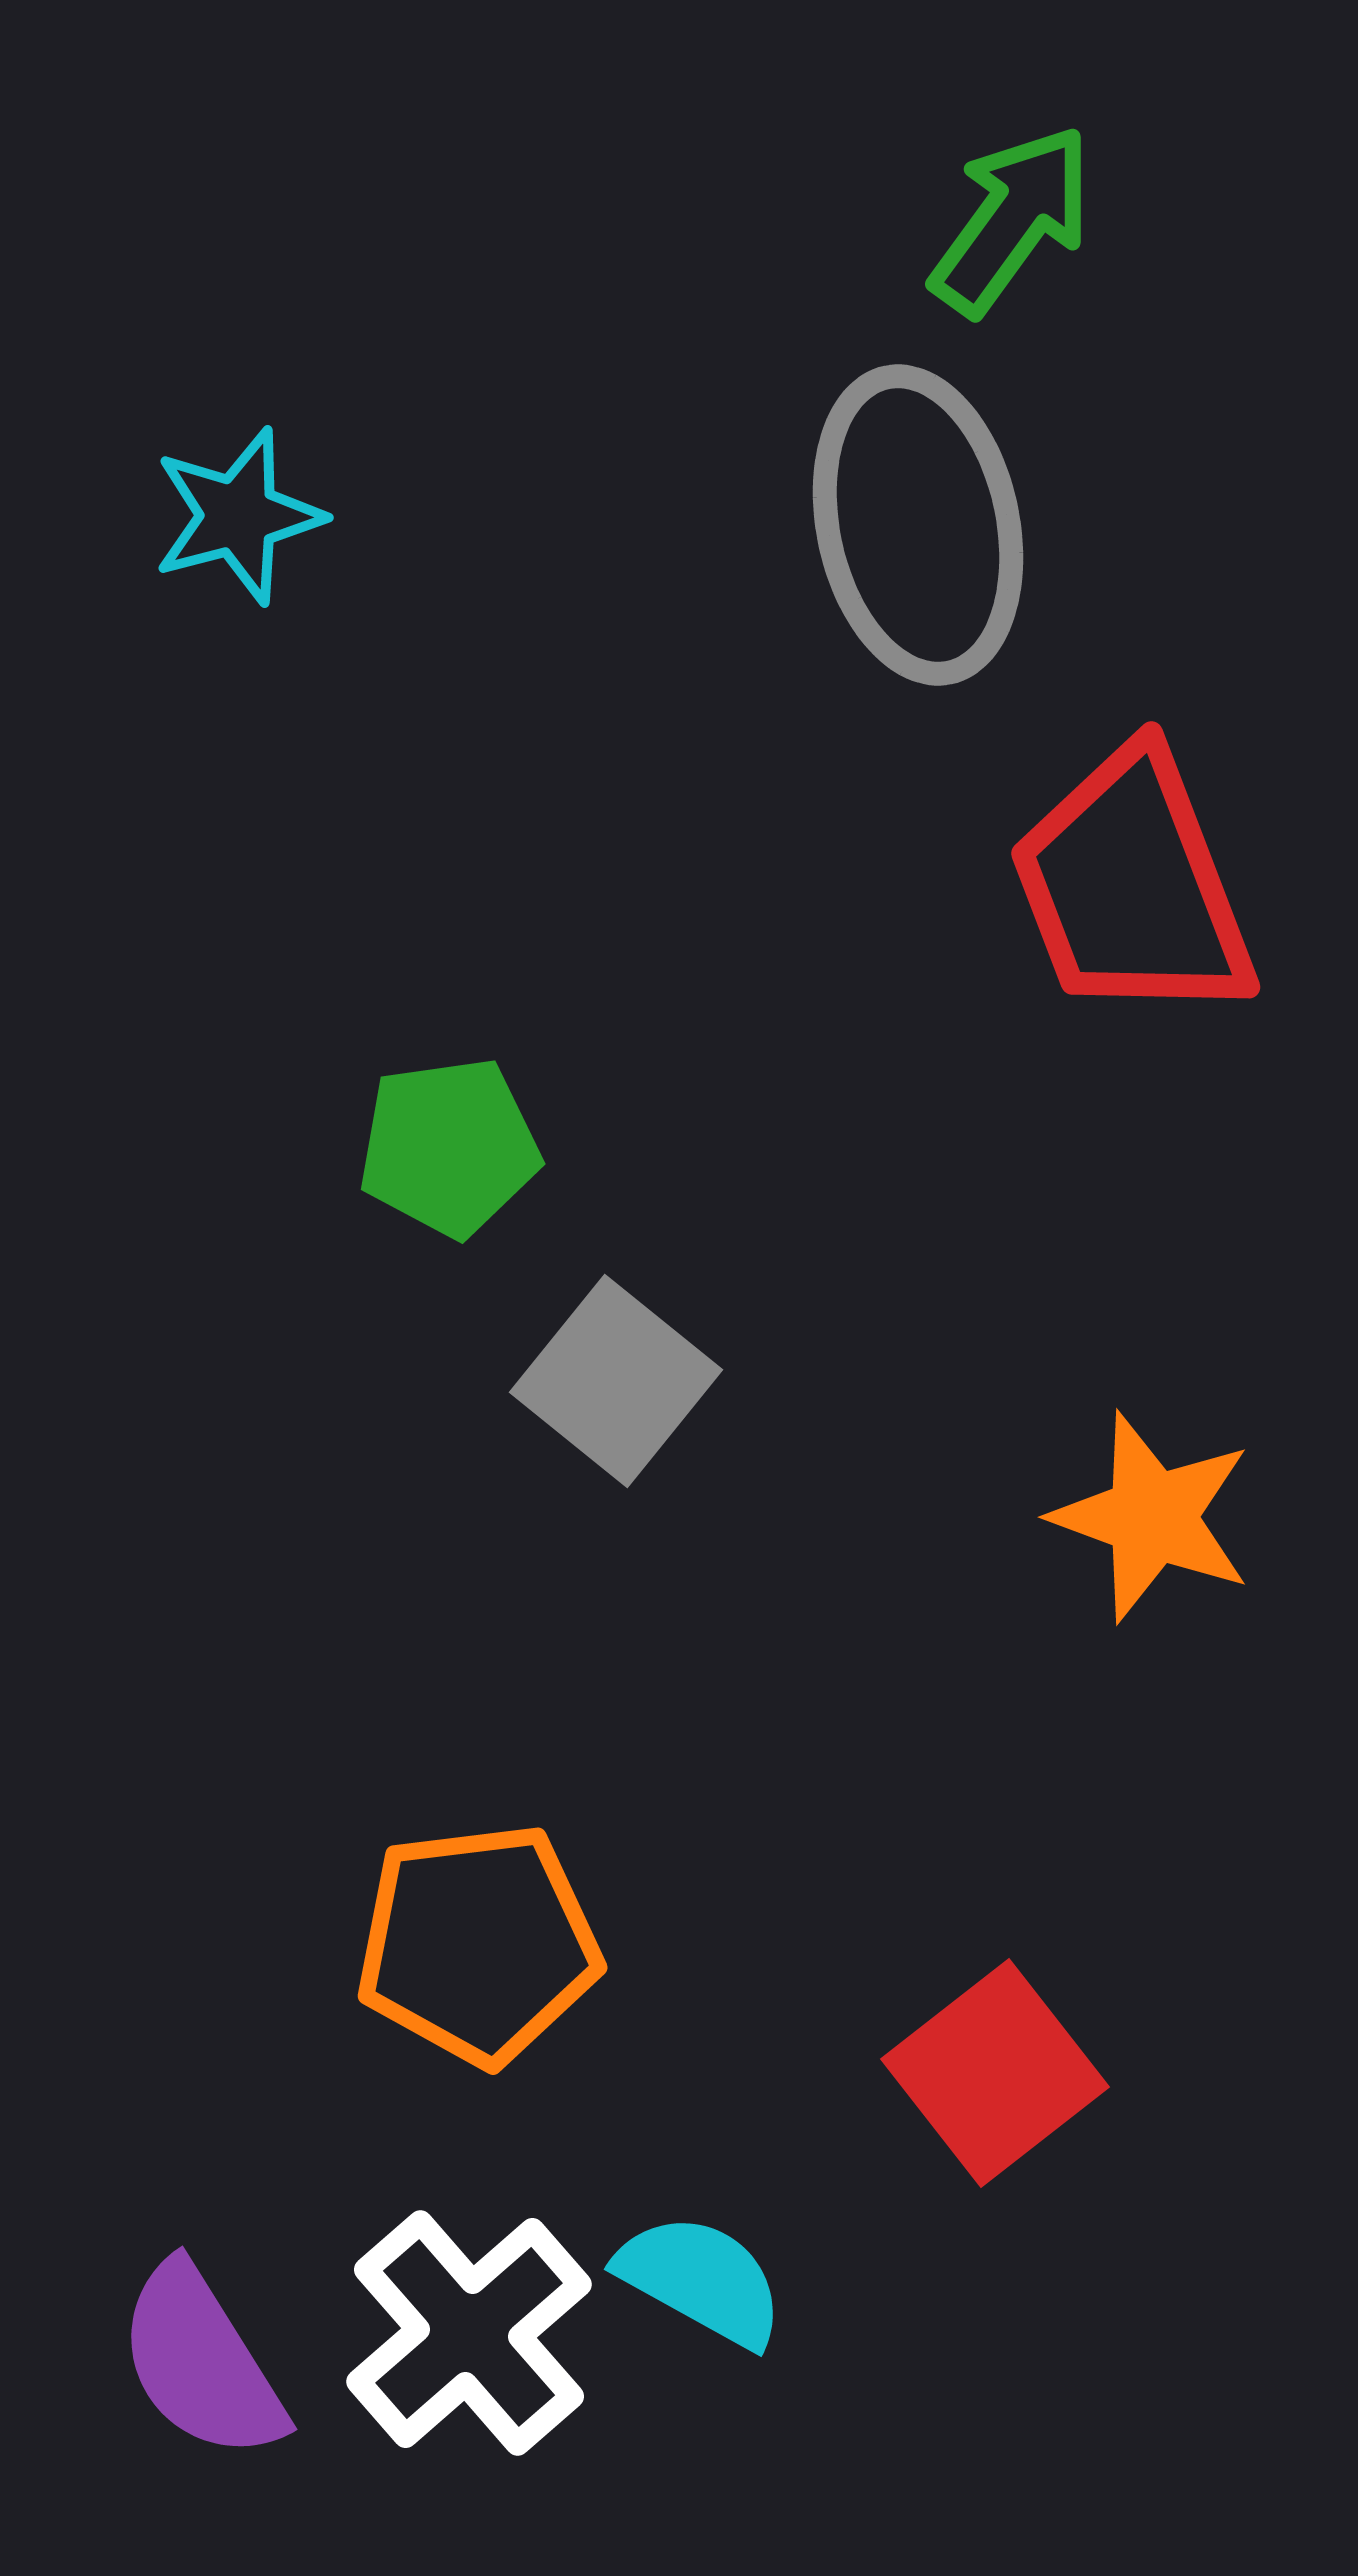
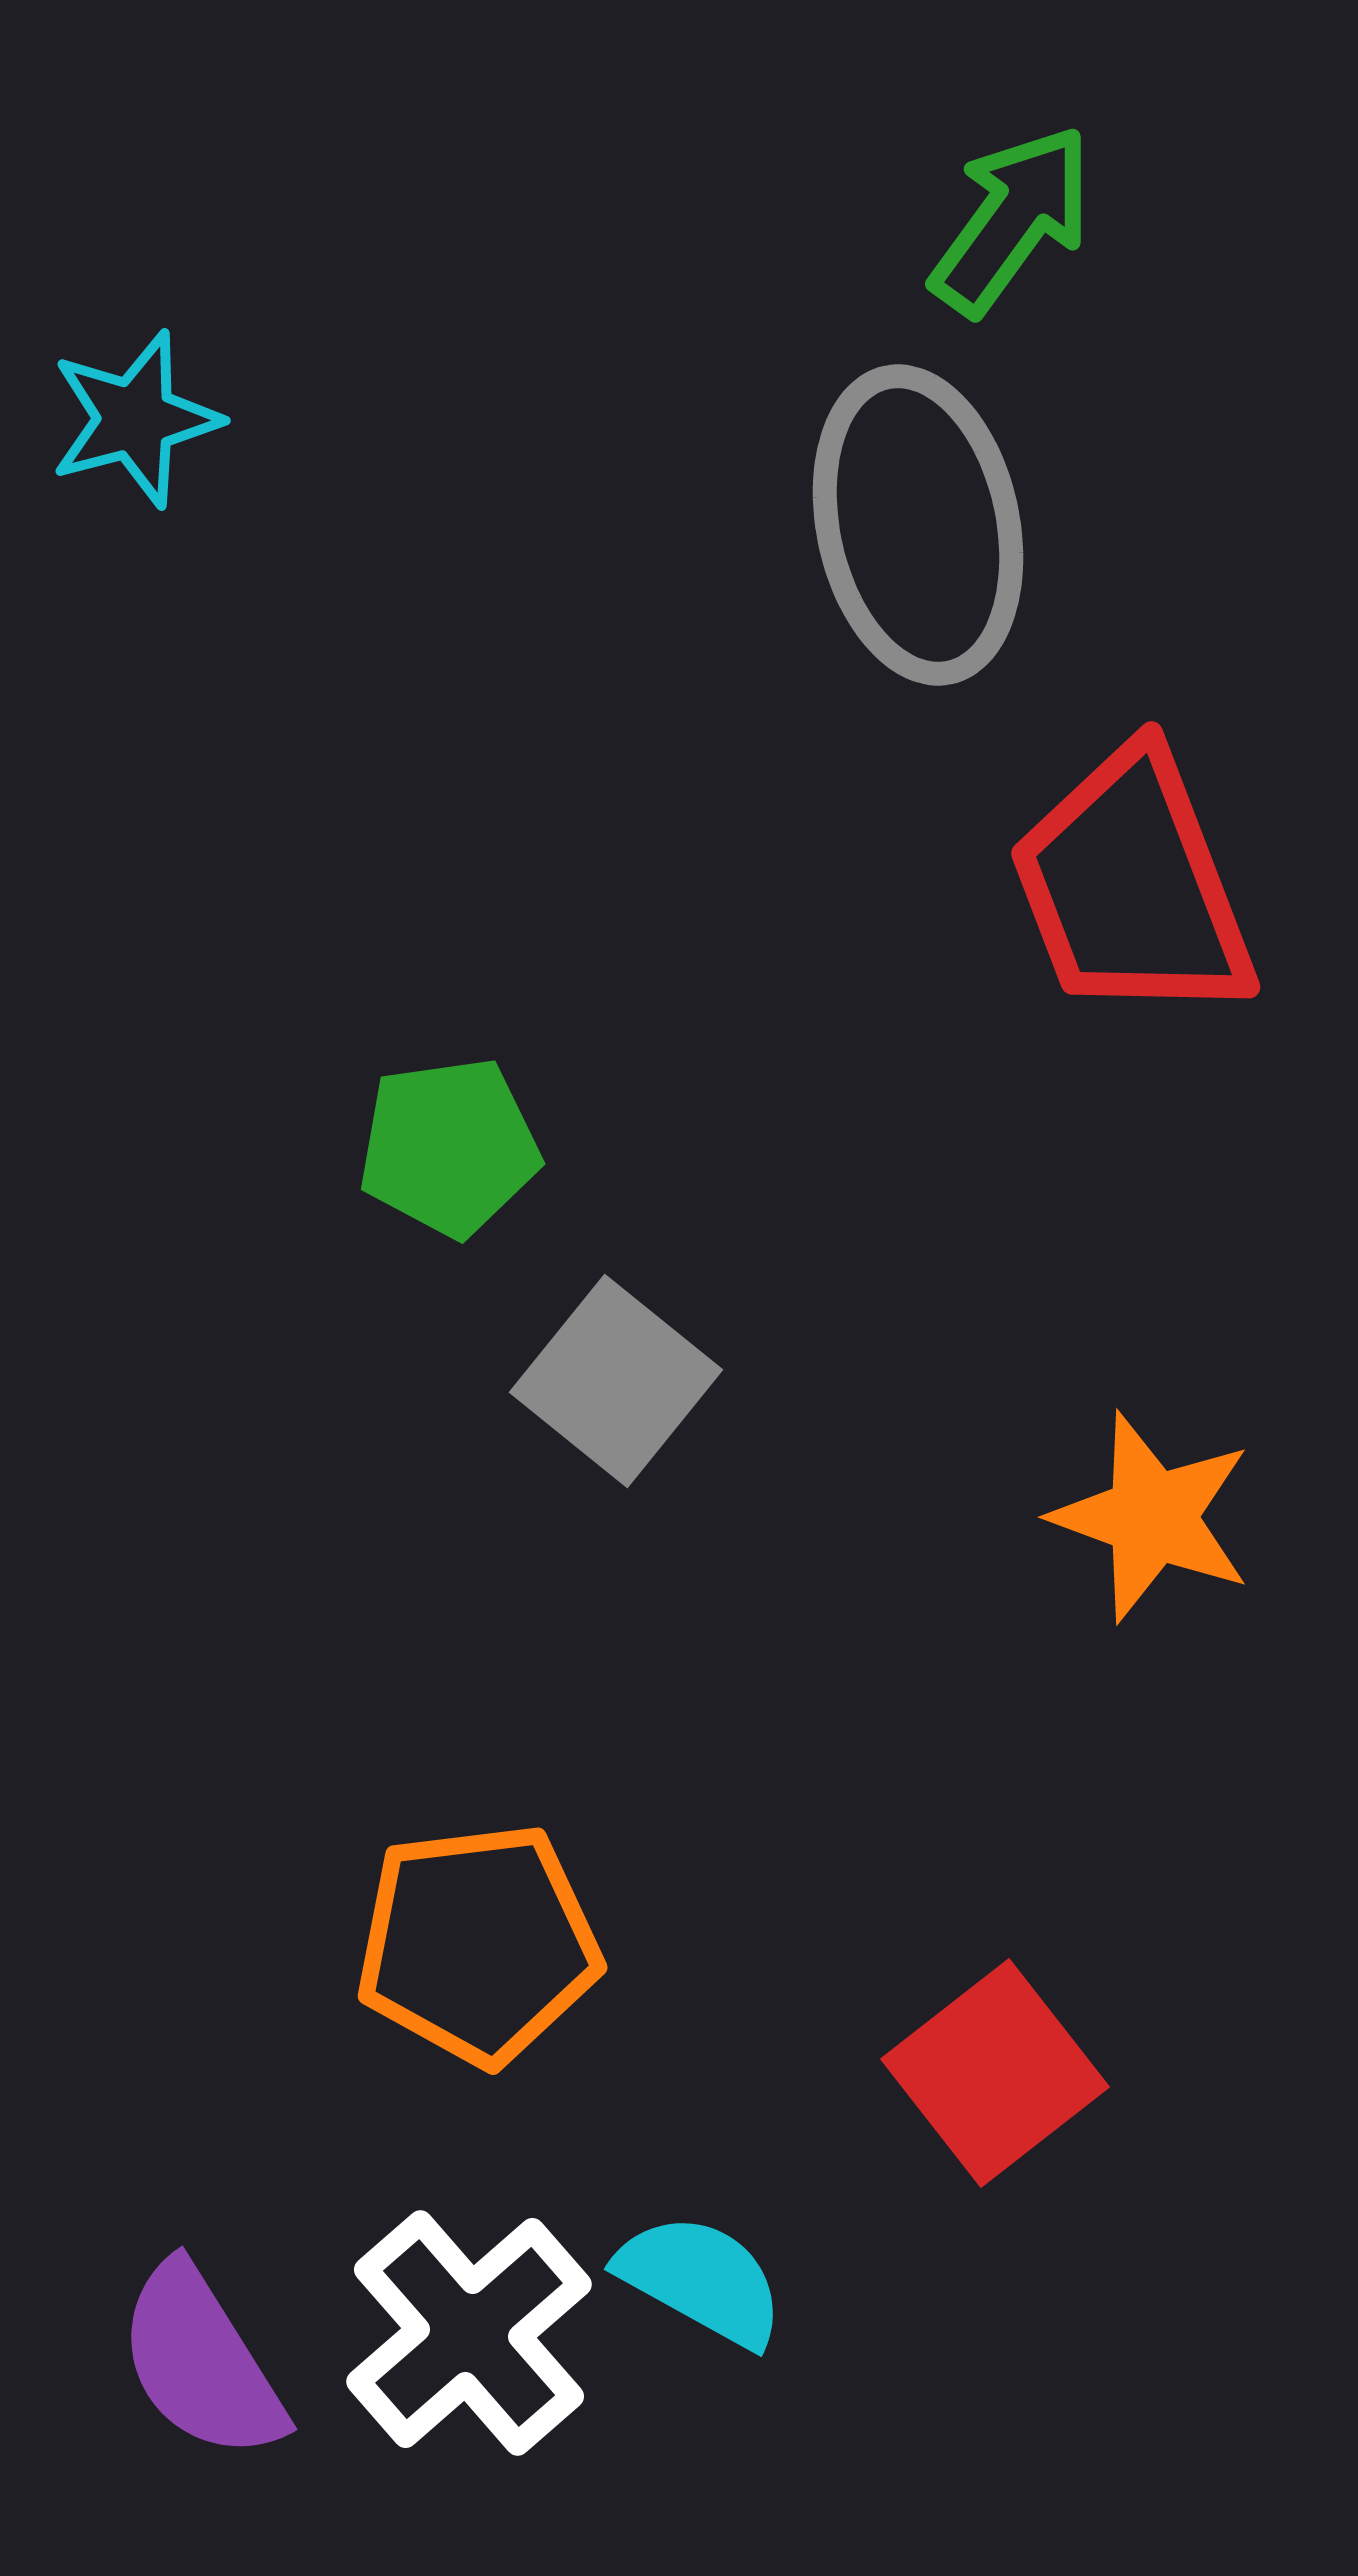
cyan star: moved 103 px left, 97 px up
